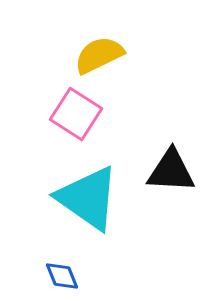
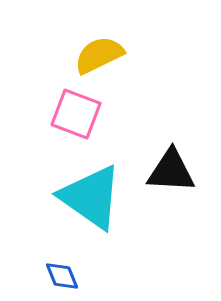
pink square: rotated 12 degrees counterclockwise
cyan triangle: moved 3 px right, 1 px up
